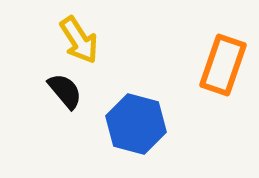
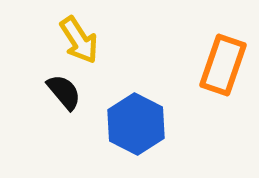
black semicircle: moved 1 px left, 1 px down
blue hexagon: rotated 12 degrees clockwise
